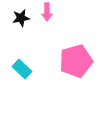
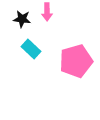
black star: moved 1 px right, 1 px down; rotated 18 degrees clockwise
cyan rectangle: moved 9 px right, 20 px up
